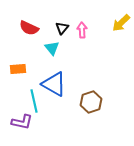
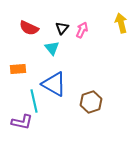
yellow arrow: rotated 120 degrees clockwise
pink arrow: rotated 28 degrees clockwise
